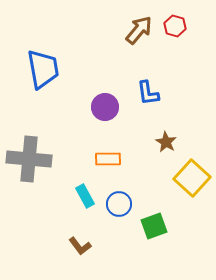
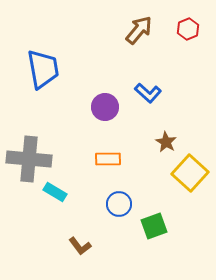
red hexagon: moved 13 px right, 3 px down; rotated 20 degrees clockwise
blue L-shape: rotated 40 degrees counterclockwise
yellow square: moved 2 px left, 5 px up
cyan rectangle: moved 30 px left, 4 px up; rotated 30 degrees counterclockwise
